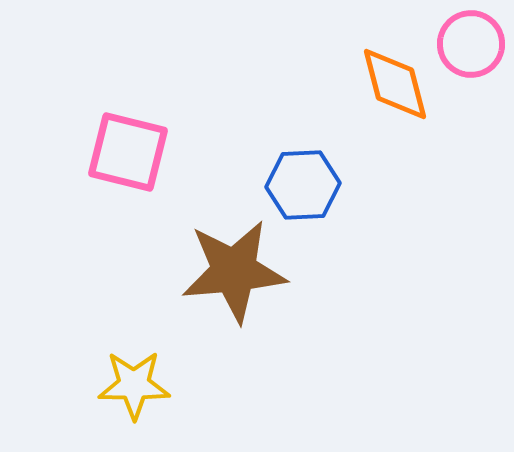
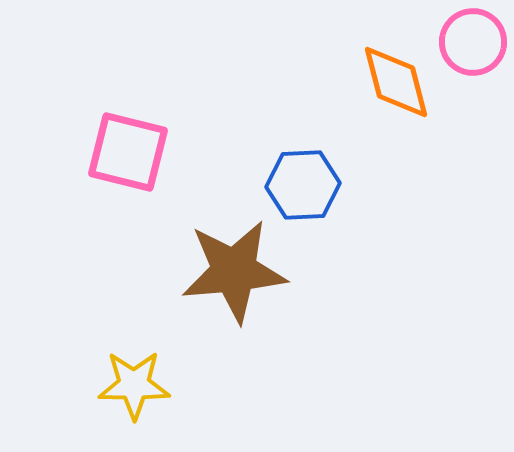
pink circle: moved 2 px right, 2 px up
orange diamond: moved 1 px right, 2 px up
